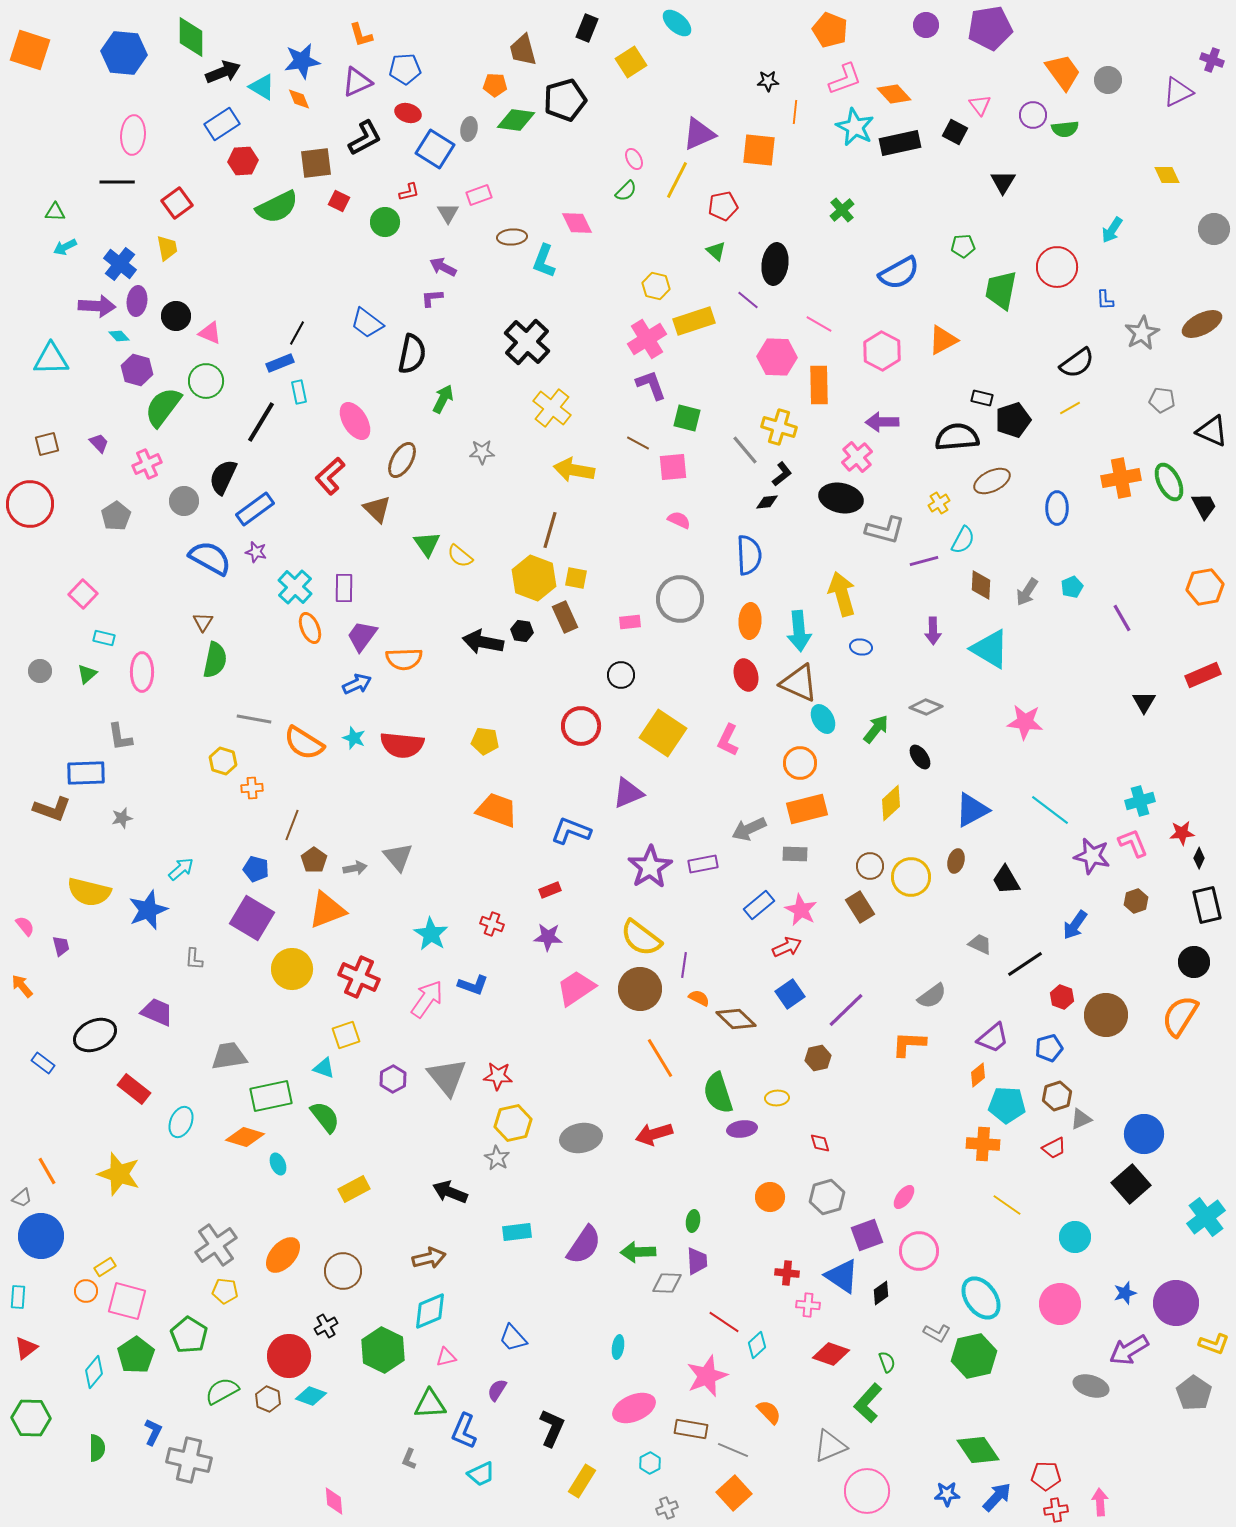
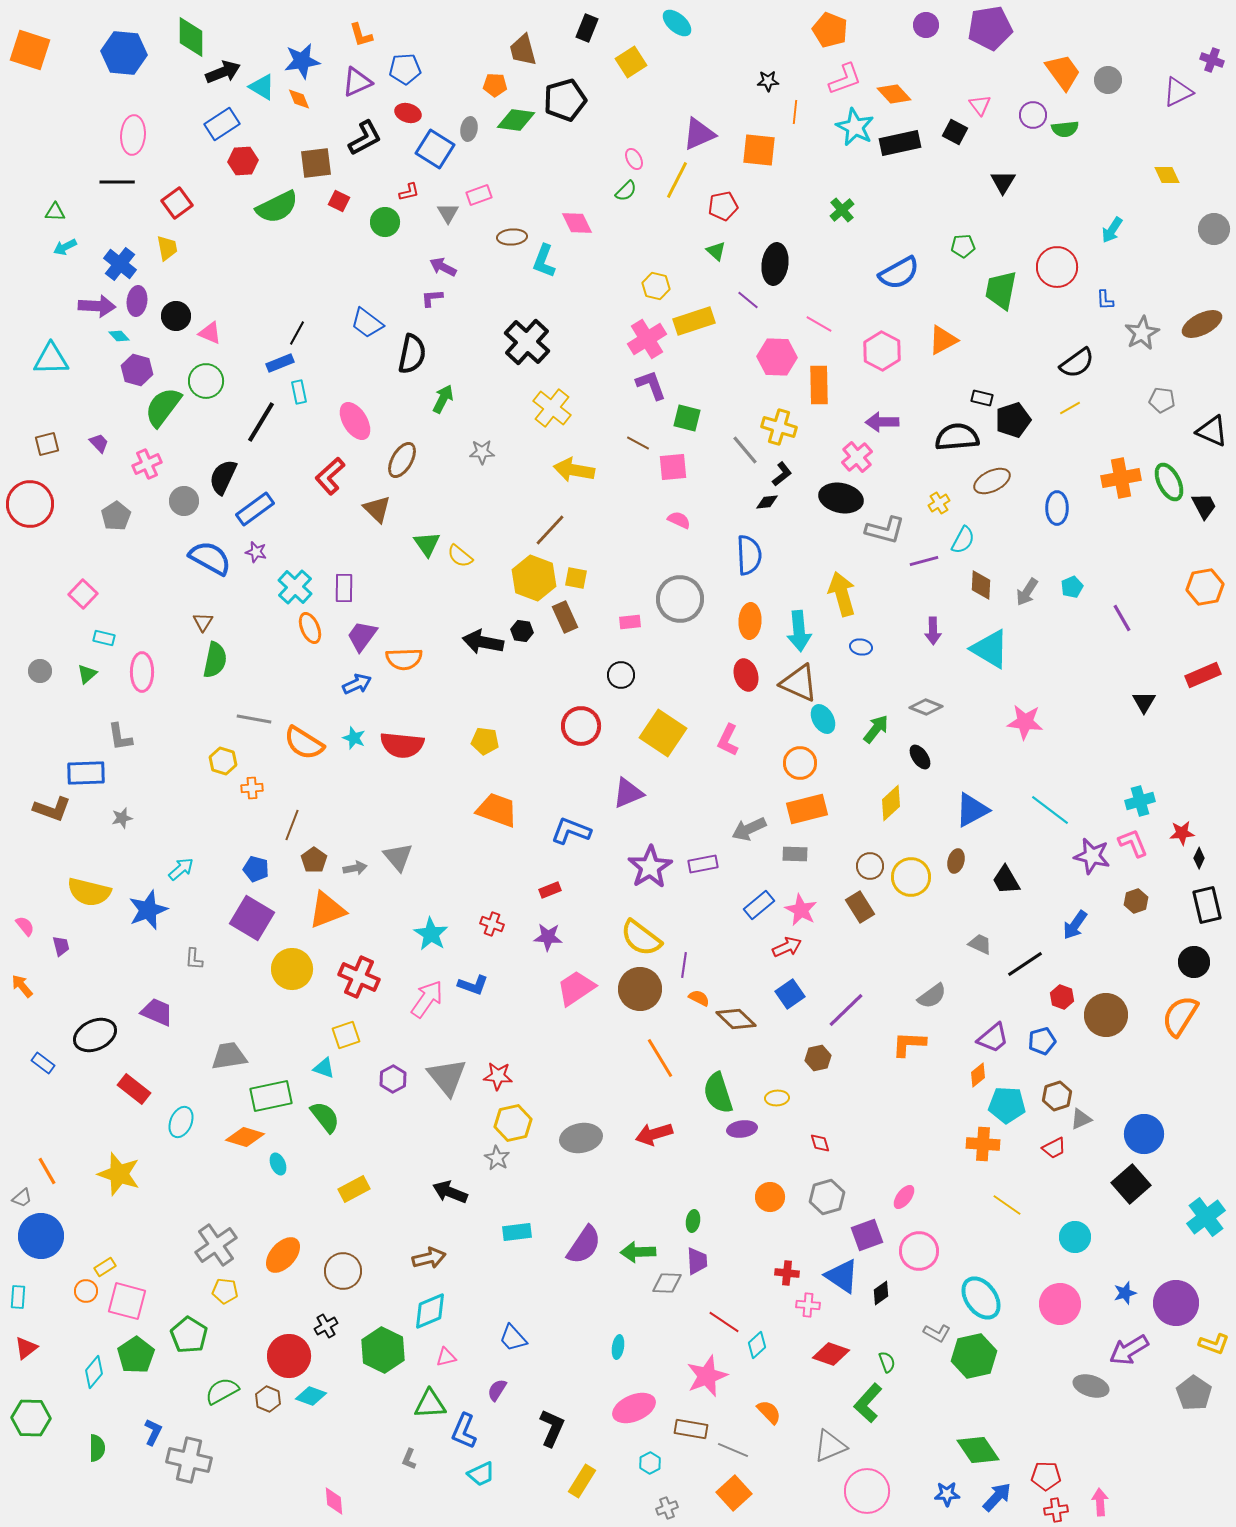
brown line at (550, 530): rotated 27 degrees clockwise
blue pentagon at (1049, 1048): moved 7 px left, 7 px up
